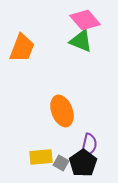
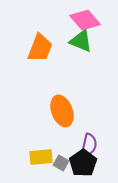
orange trapezoid: moved 18 px right
